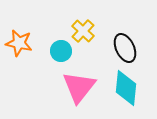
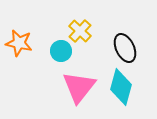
yellow cross: moved 3 px left
cyan diamond: moved 5 px left, 1 px up; rotated 9 degrees clockwise
